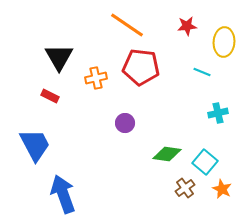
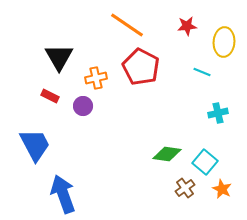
red pentagon: rotated 21 degrees clockwise
purple circle: moved 42 px left, 17 px up
